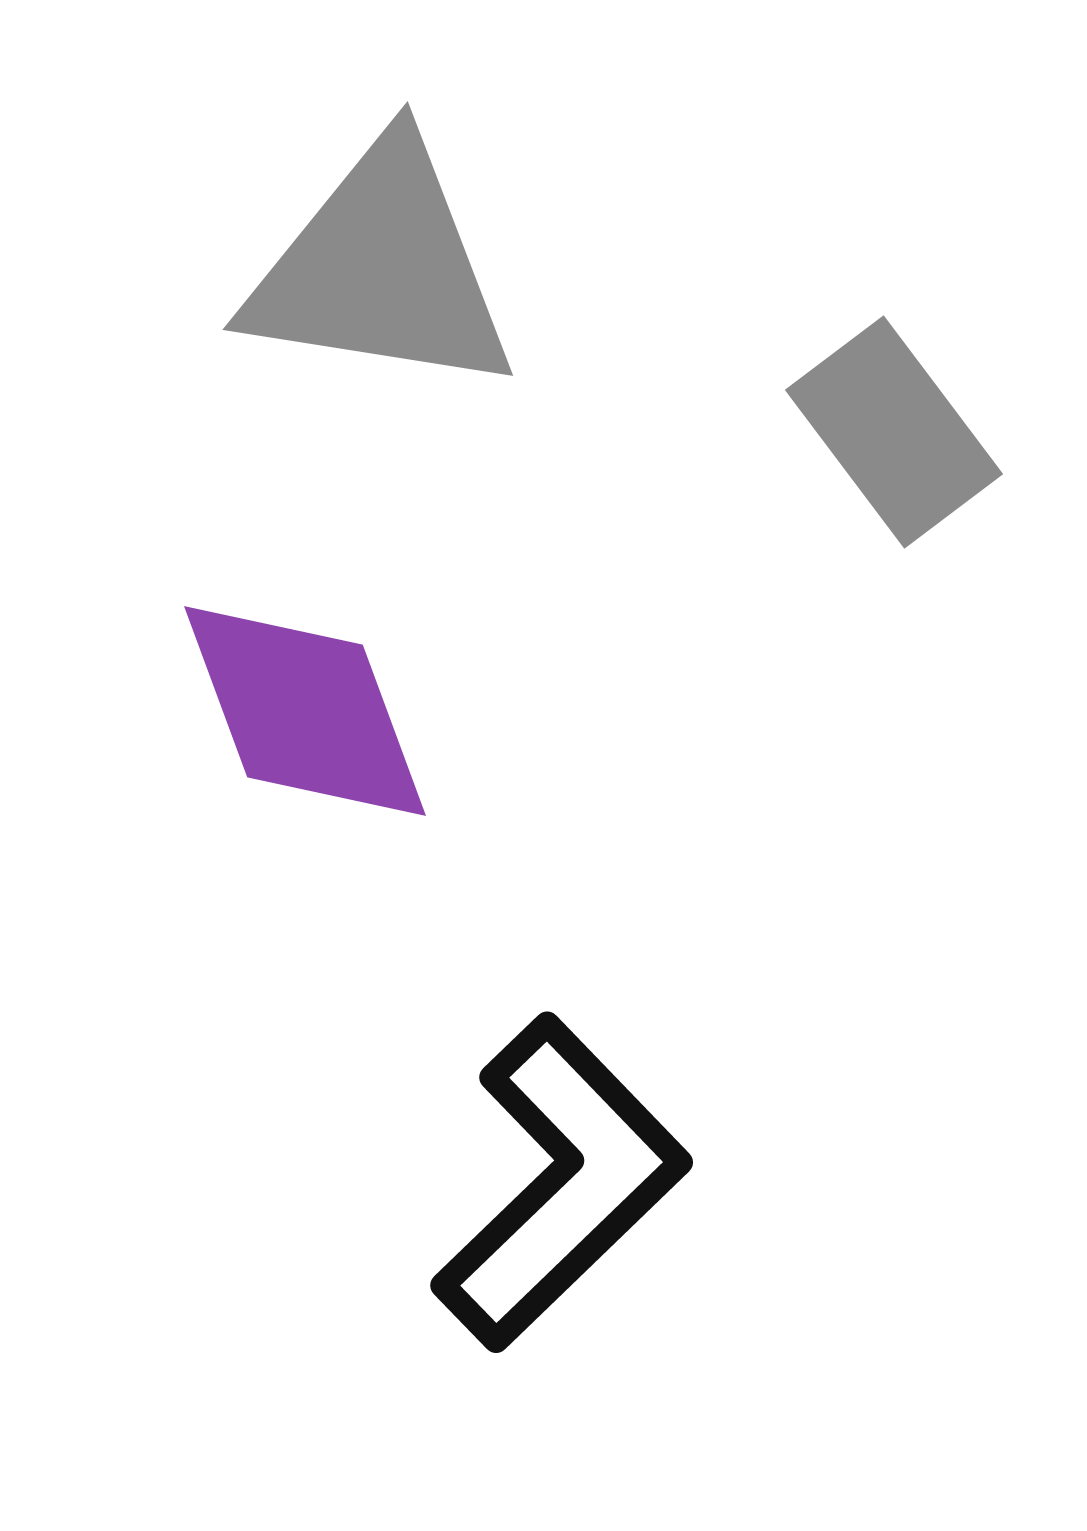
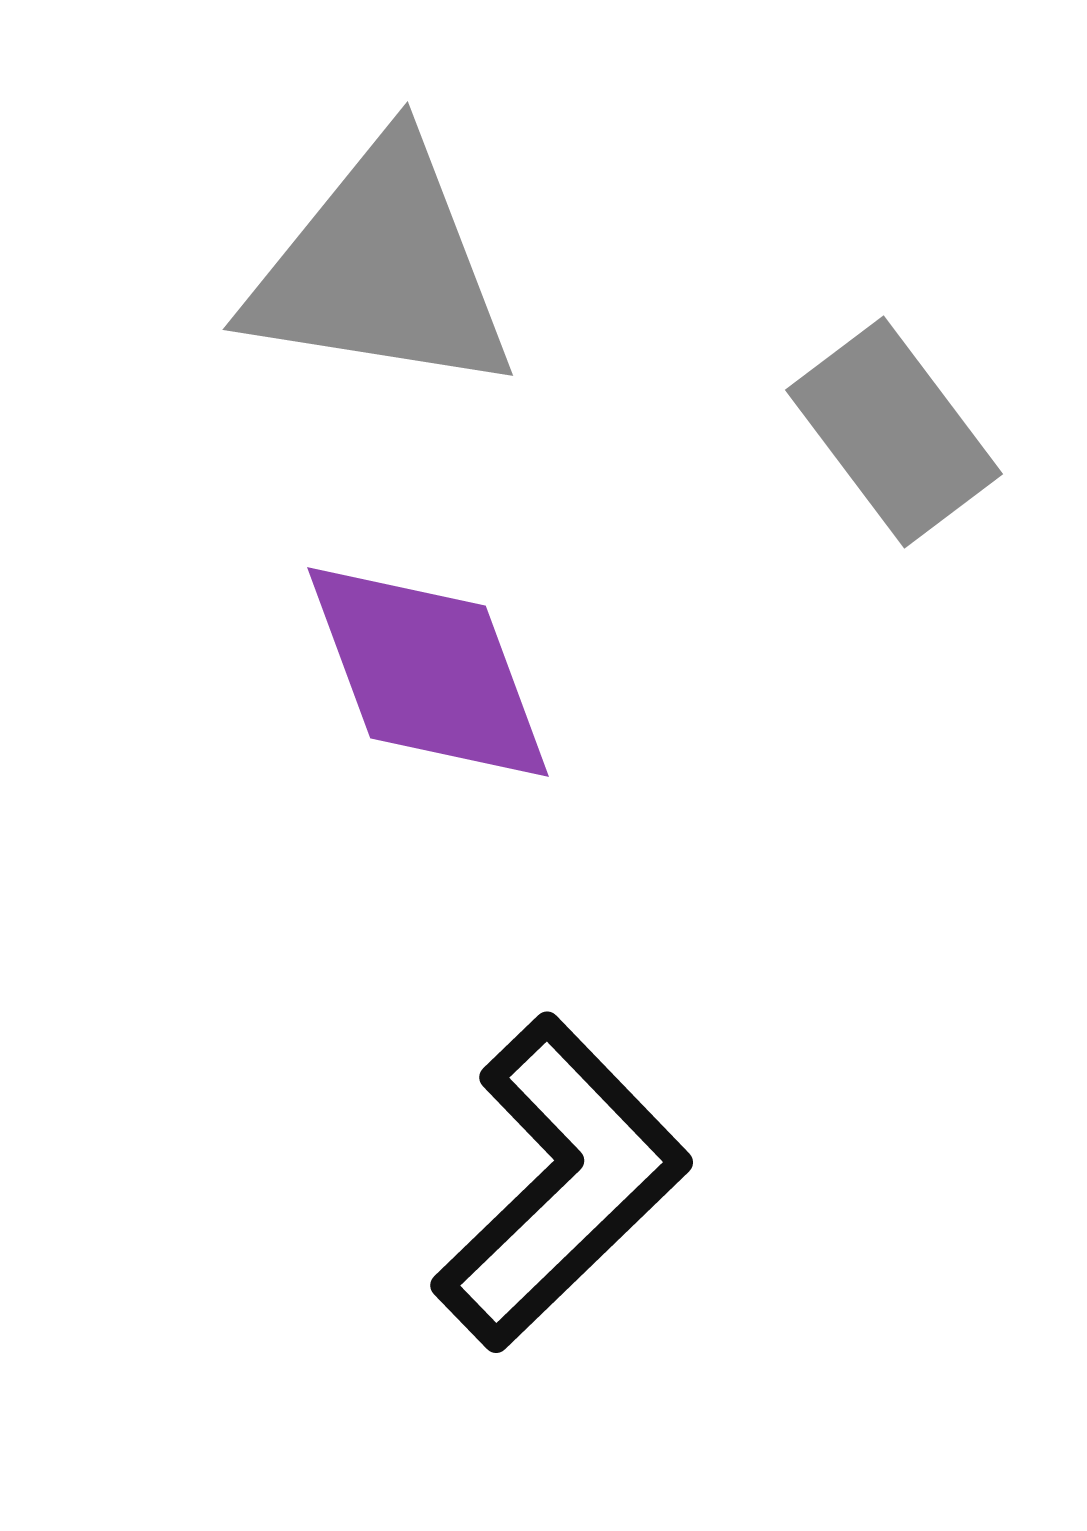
purple diamond: moved 123 px right, 39 px up
